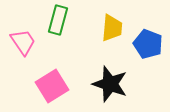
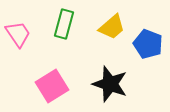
green rectangle: moved 6 px right, 4 px down
yellow trapezoid: moved 1 px up; rotated 44 degrees clockwise
pink trapezoid: moved 5 px left, 8 px up
